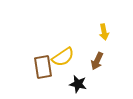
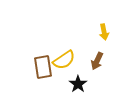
yellow semicircle: moved 1 px right, 3 px down
black star: rotated 24 degrees clockwise
